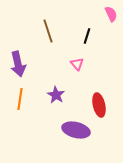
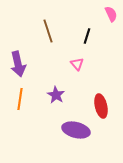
red ellipse: moved 2 px right, 1 px down
